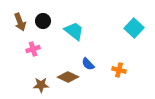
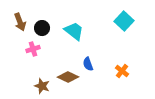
black circle: moved 1 px left, 7 px down
cyan square: moved 10 px left, 7 px up
blue semicircle: rotated 24 degrees clockwise
orange cross: moved 3 px right, 1 px down; rotated 24 degrees clockwise
brown star: moved 1 px right, 1 px down; rotated 21 degrees clockwise
